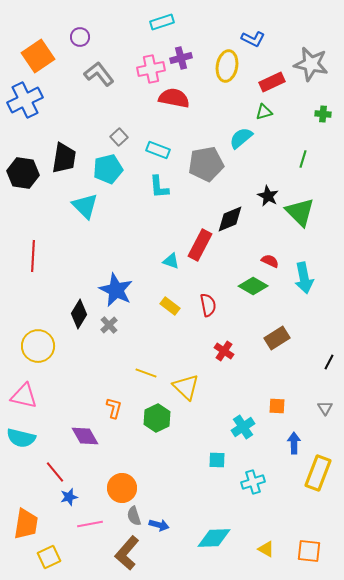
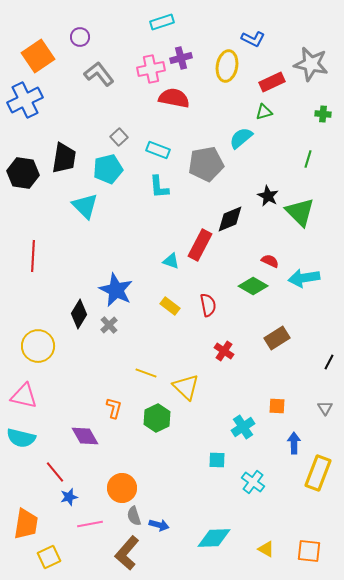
green line at (303, 159): moved 5 px right
cyan arrow at (304, 278): rotated 92 degrees clockwise
cyan cross at (253, 482): rotated 35 degrees counterclockwise
